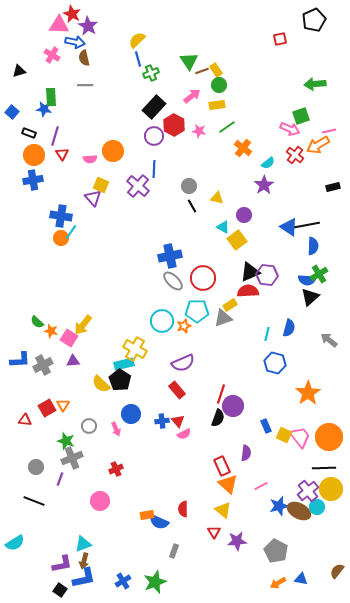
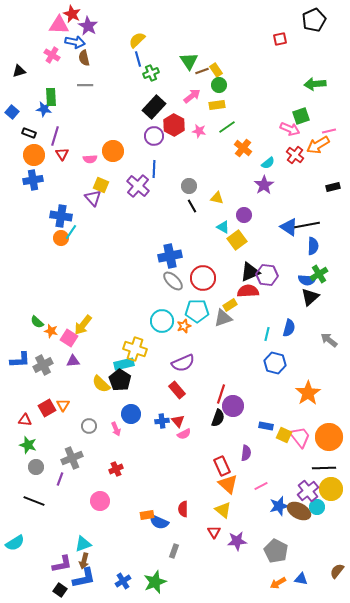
yellow cross at (135, 349): rotated 10 degrees counterclockwise
blue rectangle at (266, 426): rotated 56 degrees counterclockwise
green star at (66, 441): moved 38 px left, 4 px down
